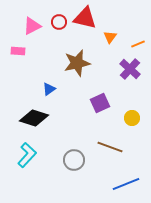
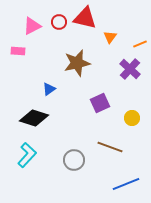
orange line: moved 2 px right
